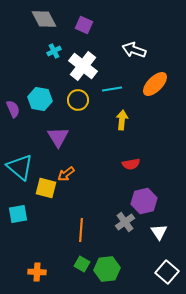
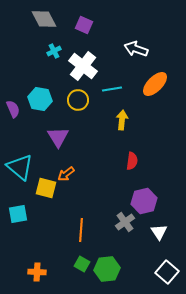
white arrow: moved 2 px right, 1 px up
red semicircle: moved 1 px right, 3 px up; rotated 72 degrees counterclockwise
